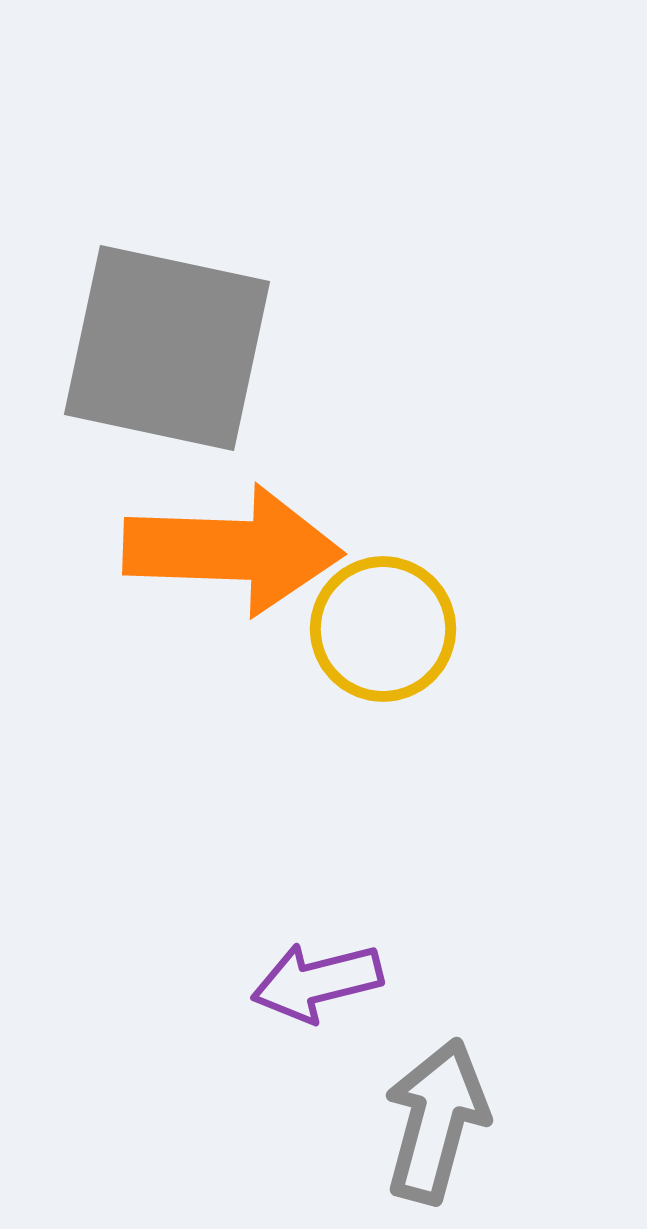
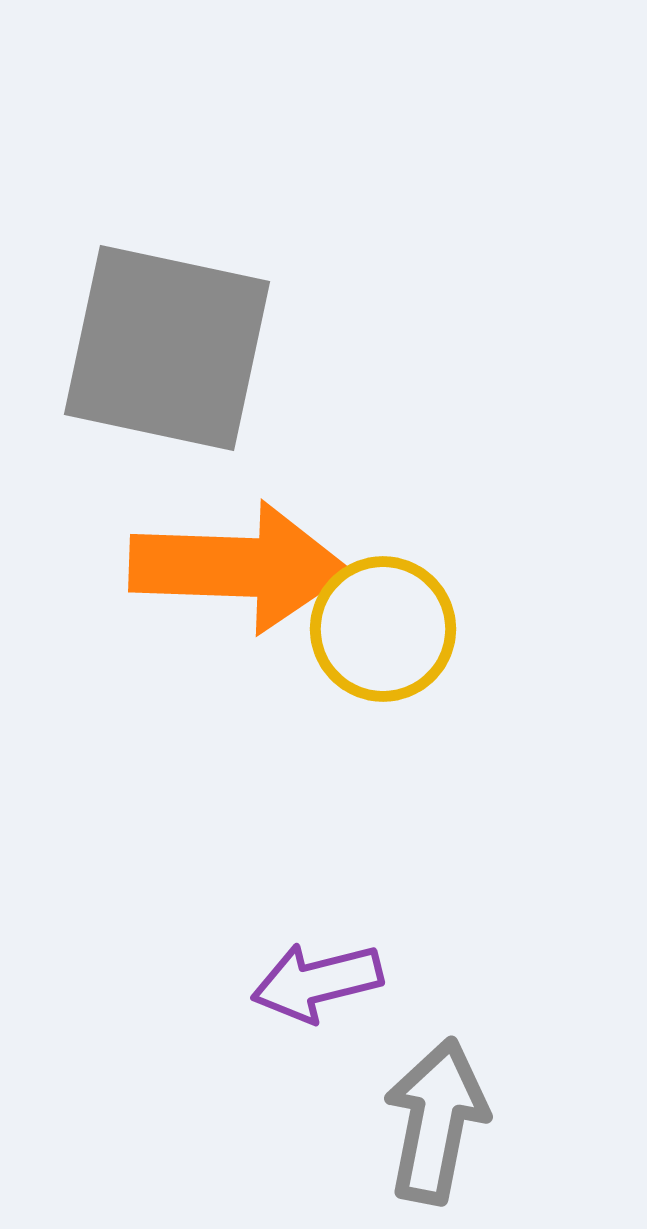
orange arrow: moved 6 px right, 17 px down
gray arrow: rotated 4 degrees counterclockwise
